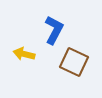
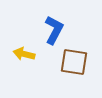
brown square: rotated 16 degrees counterclockwise
